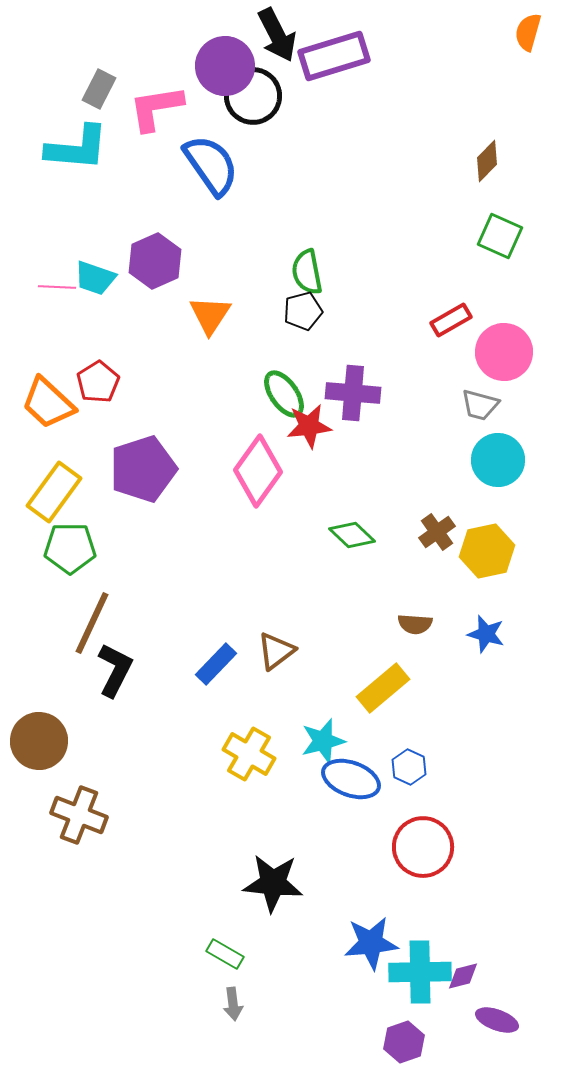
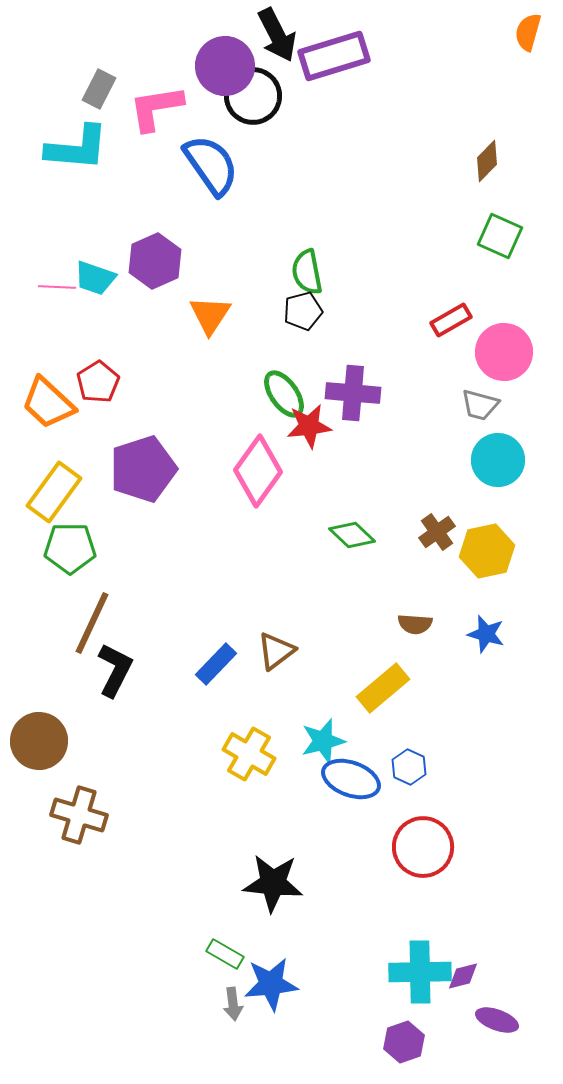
brown cross at (79, 815): rotated 4 degrees counterclockwise
blue star at (371, 943): moved 100 px left, 41 px down
